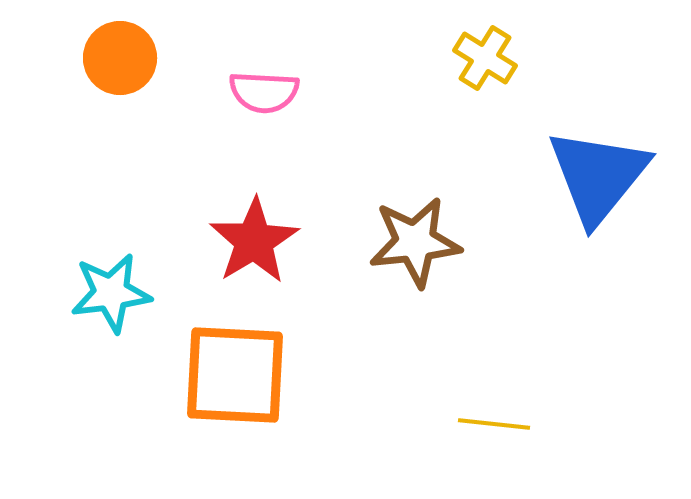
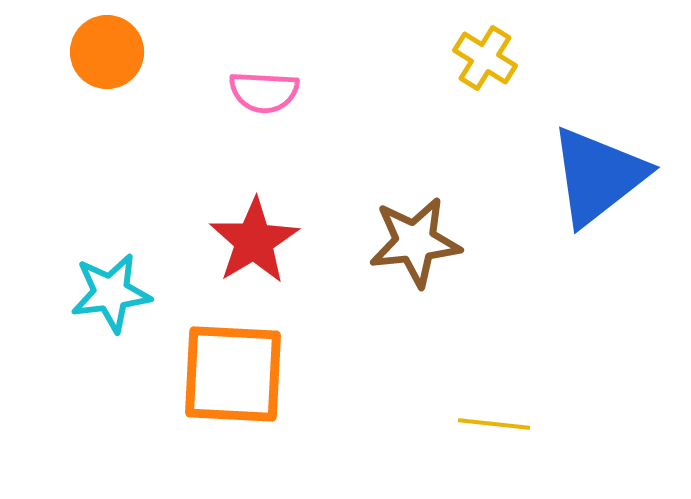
orange circle: moved 13 px left, 6 px up
blue triangle: rotated 13 degrees clockwise
orange square: moved 2 px left, 1 px up
